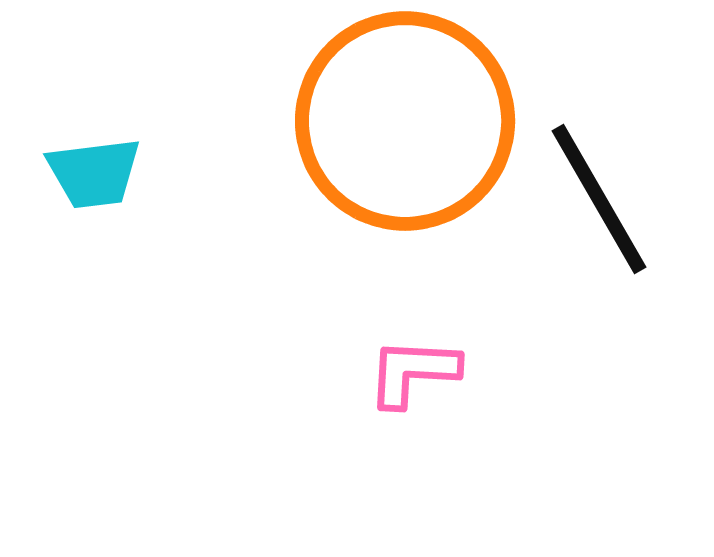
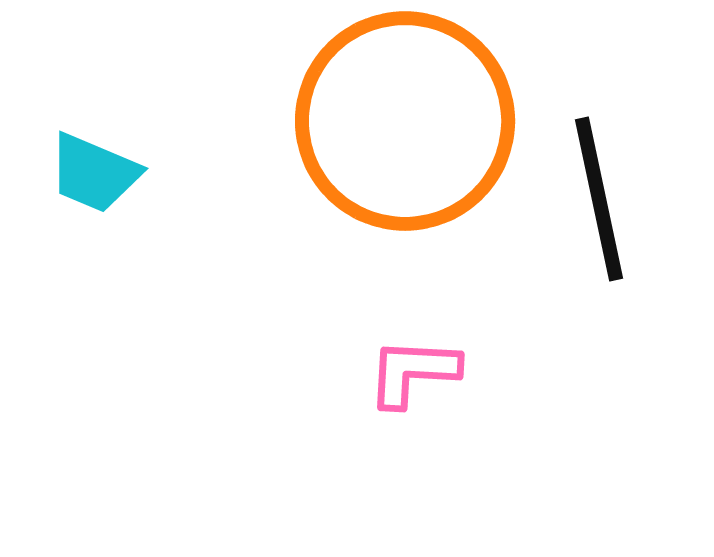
cyan trapezoid: rotated 30 degrees clockwise
black line: rotated 18 degrees clockwise
